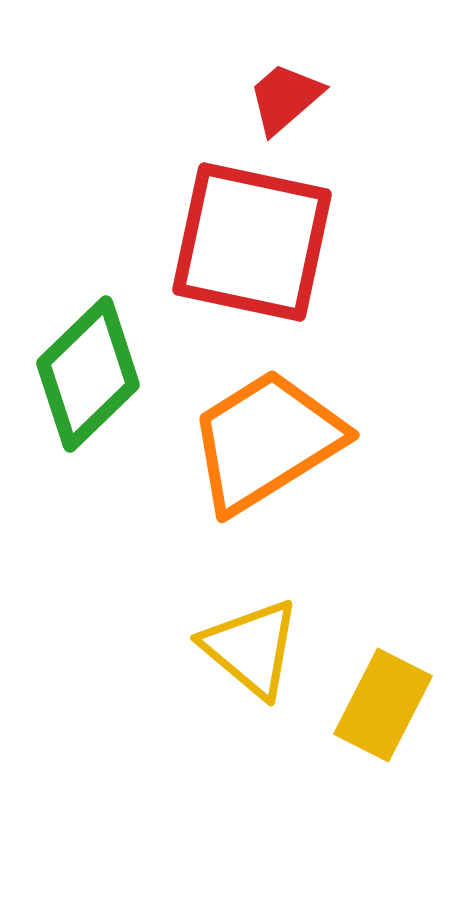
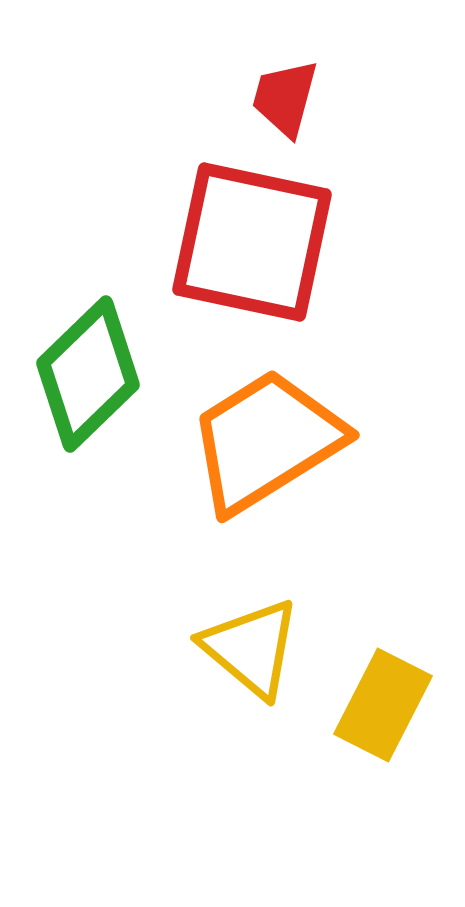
red trapezoid: rotated 34 degrees counterclockwise
